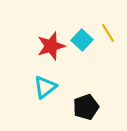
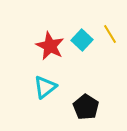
yellow line: moved 2 px right, 1 px down
red star: moved 1 px left; rotated 28 degrees counterclockwise
black pentagon: rotated 20 degrees counterclockwise
